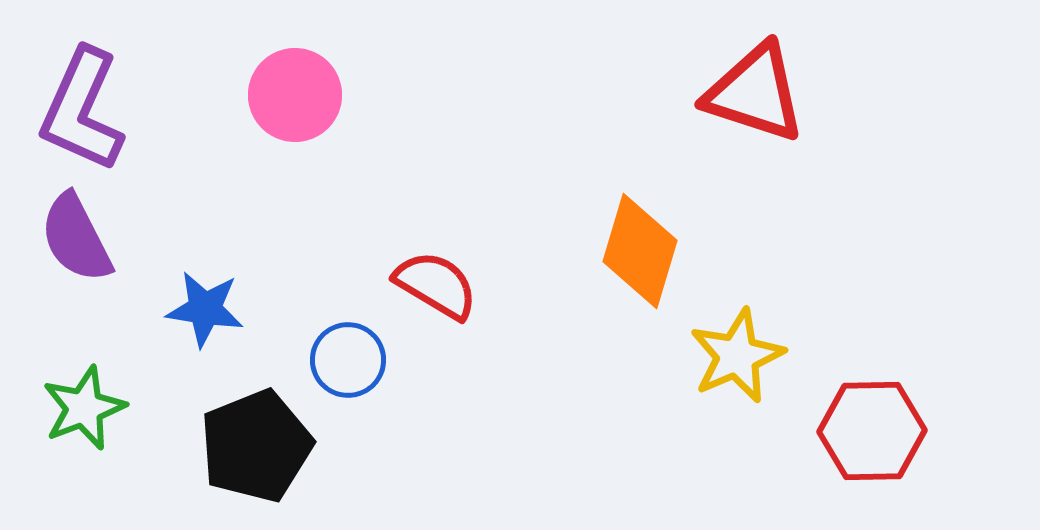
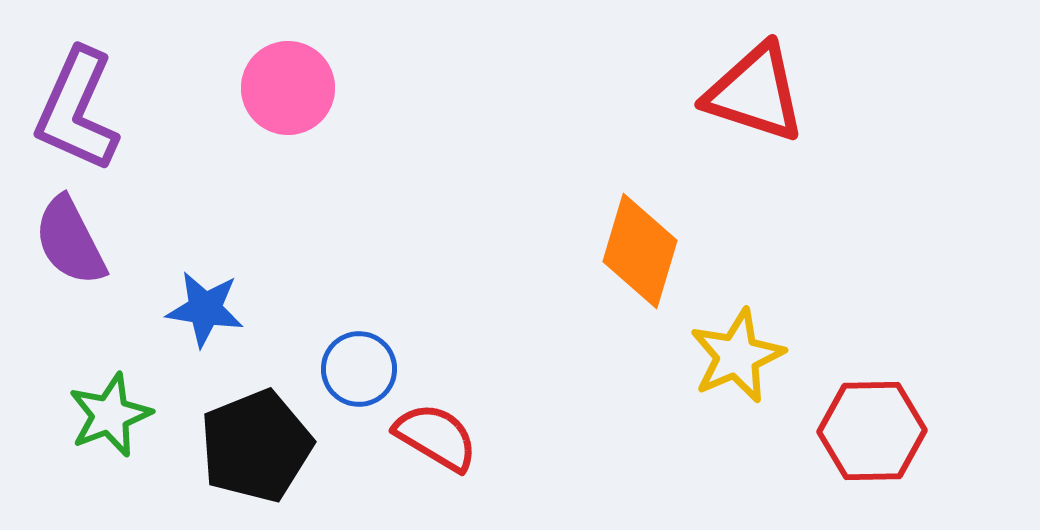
pink circle: moved 7 px left, 7 px up
purple L-shape: moved 5 px left
purple semicircle: moved 6 px left, 3 px down
red semicircle: moved 152 px down
blue circle: moved 11 px right, 9 px down
green star: moved 26 px right, 7 px down
